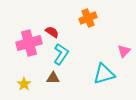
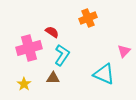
pink cross: moved 5 px down
cyan L-shape: moved 1 px right, 1 px down
cyan triangle: rotated 40 degrees clockwise
